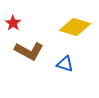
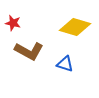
red star: rotated 21 degrees counterclockwise
